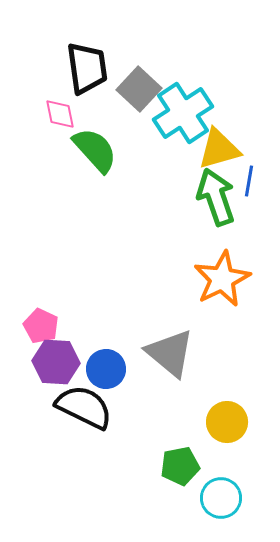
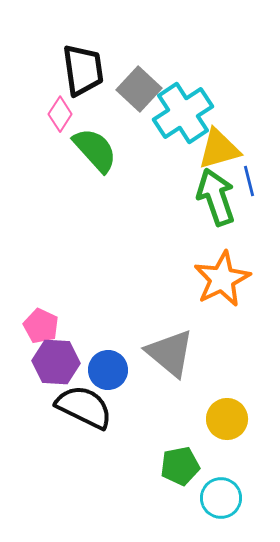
black trapezoid: moved 4 px left, 2 px down
pink diamond: rotated 44 degrees clockwise
blue line: rotated 24 degrees counterclockwise
blue circle: moved 2 px right, 1 px down
yellow circle: moved 3 px up
